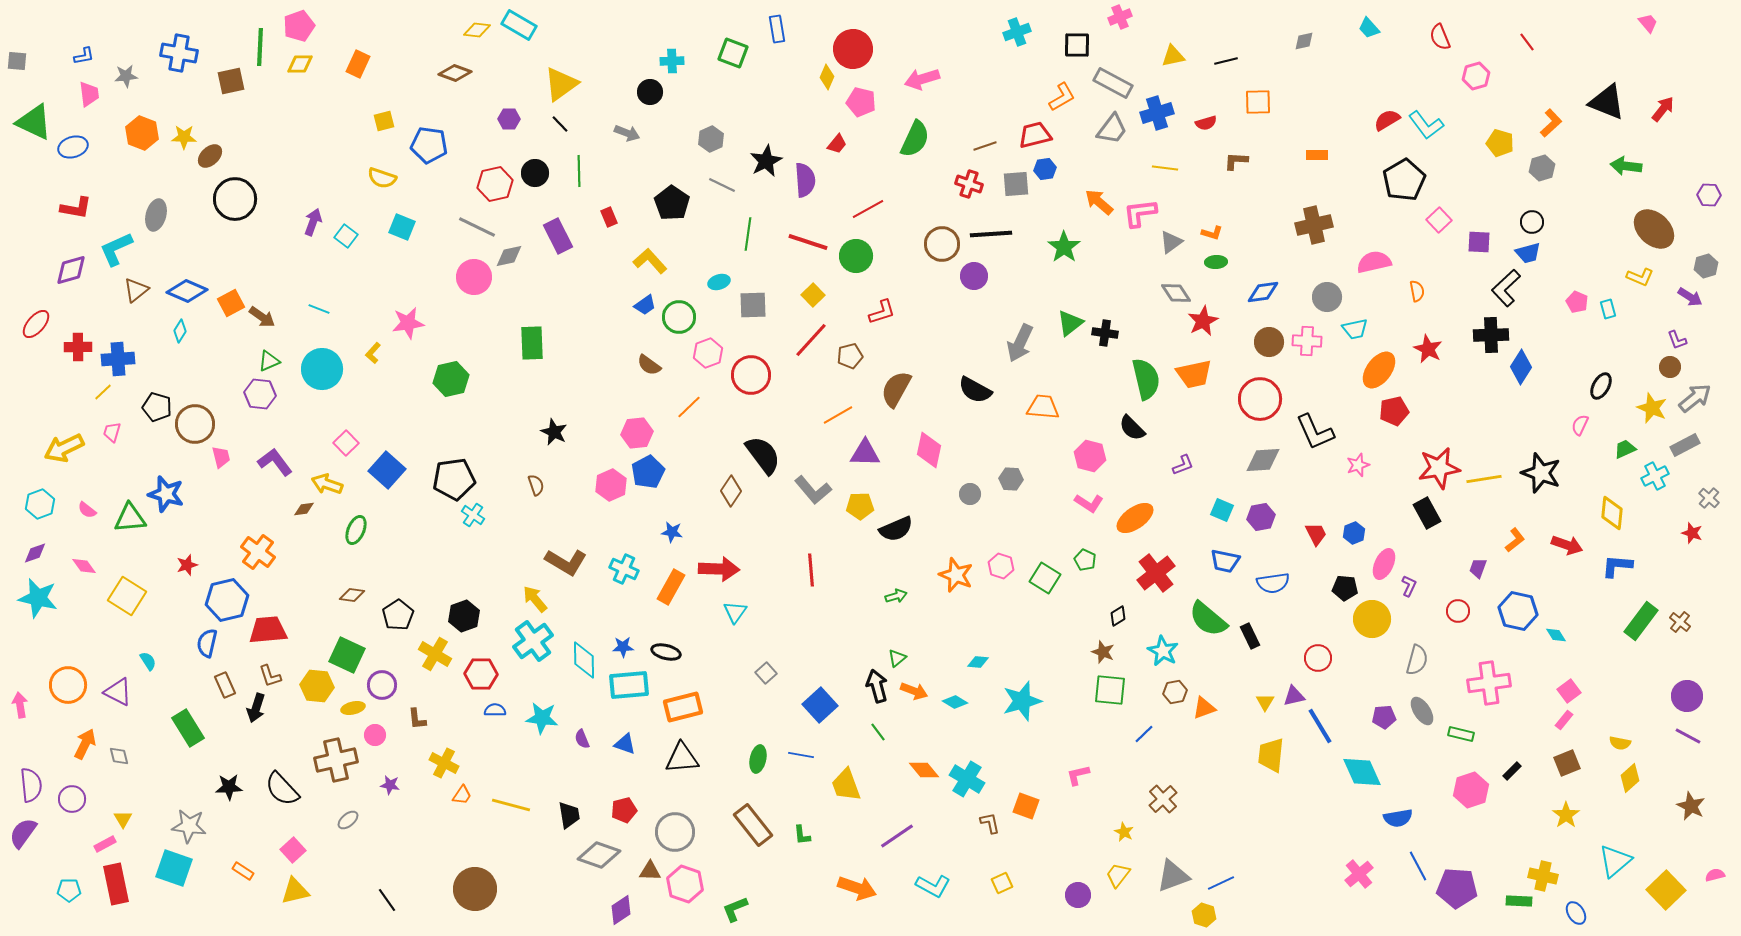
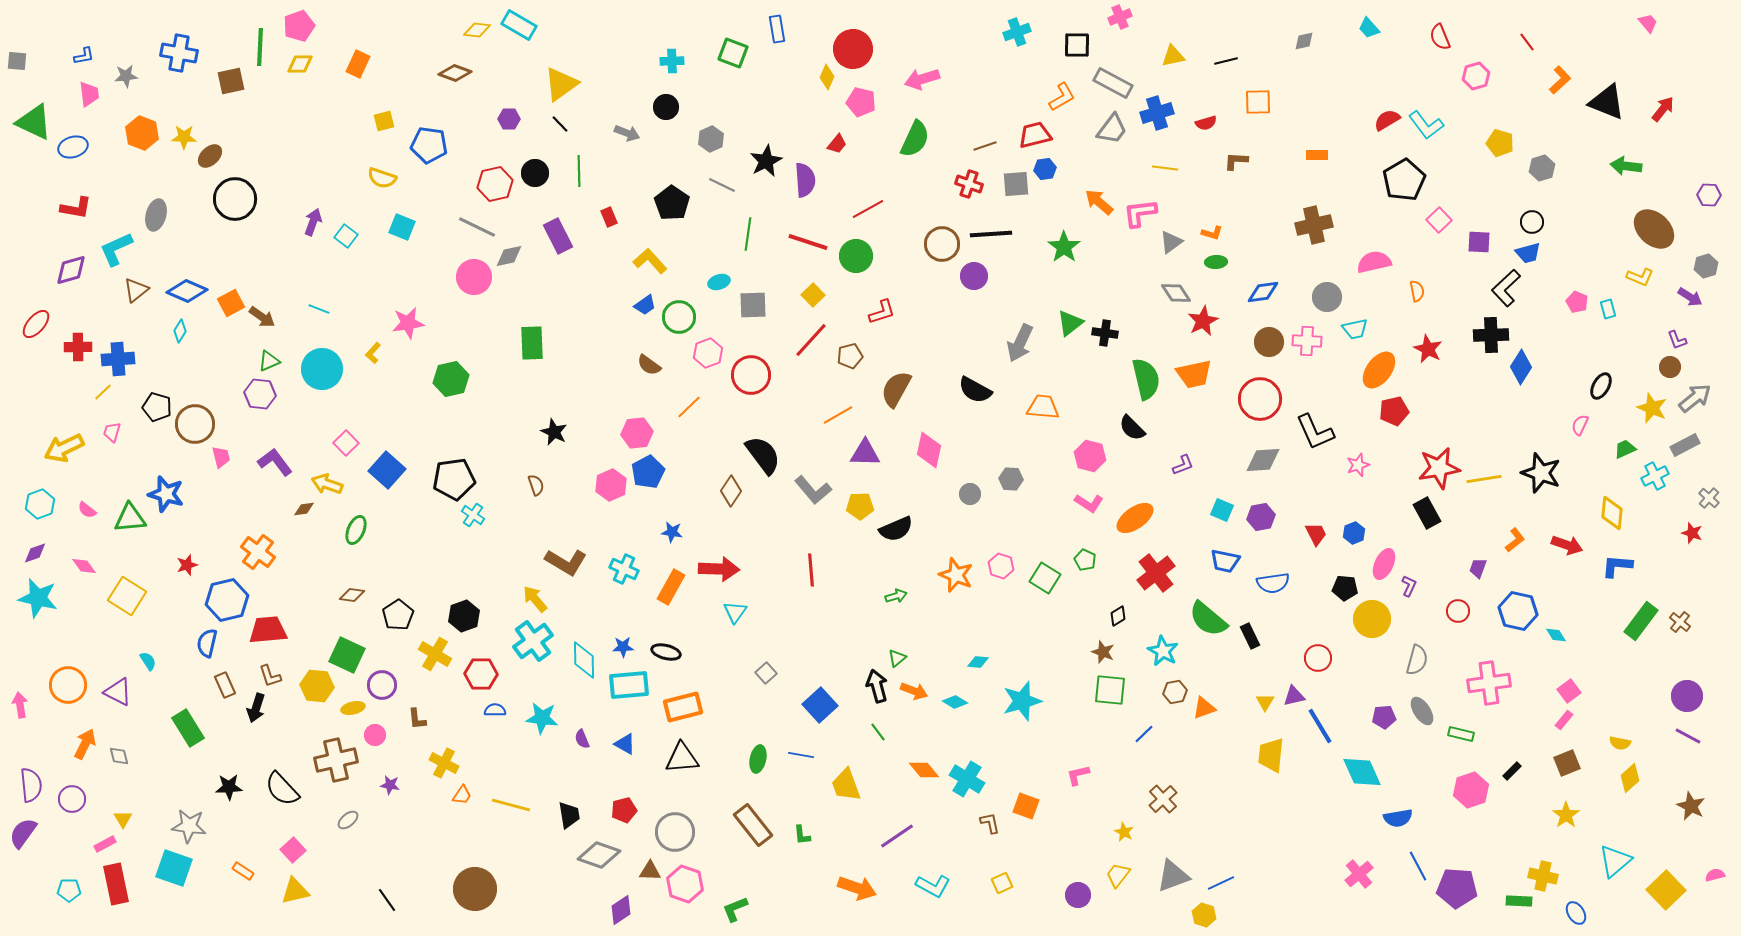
black circle at (650, 92): moved 16 px right, 15 px down
orange L-shape at (1551, 123): moved 9 px right, 43 px up
blue triangle at (625, 744): rotated 10 degrees clockwise
